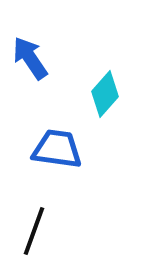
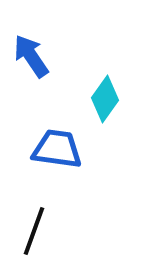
blue arrow: moved 1 px right, 2 px up
cyan diamond: moved 5 px down; rotated 6 degrees counterclockwise
